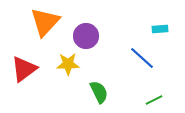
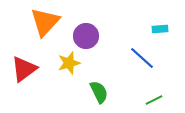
yellow star: moved 1 px right, 1 px up; rotated 15 degrees counterclockwise
